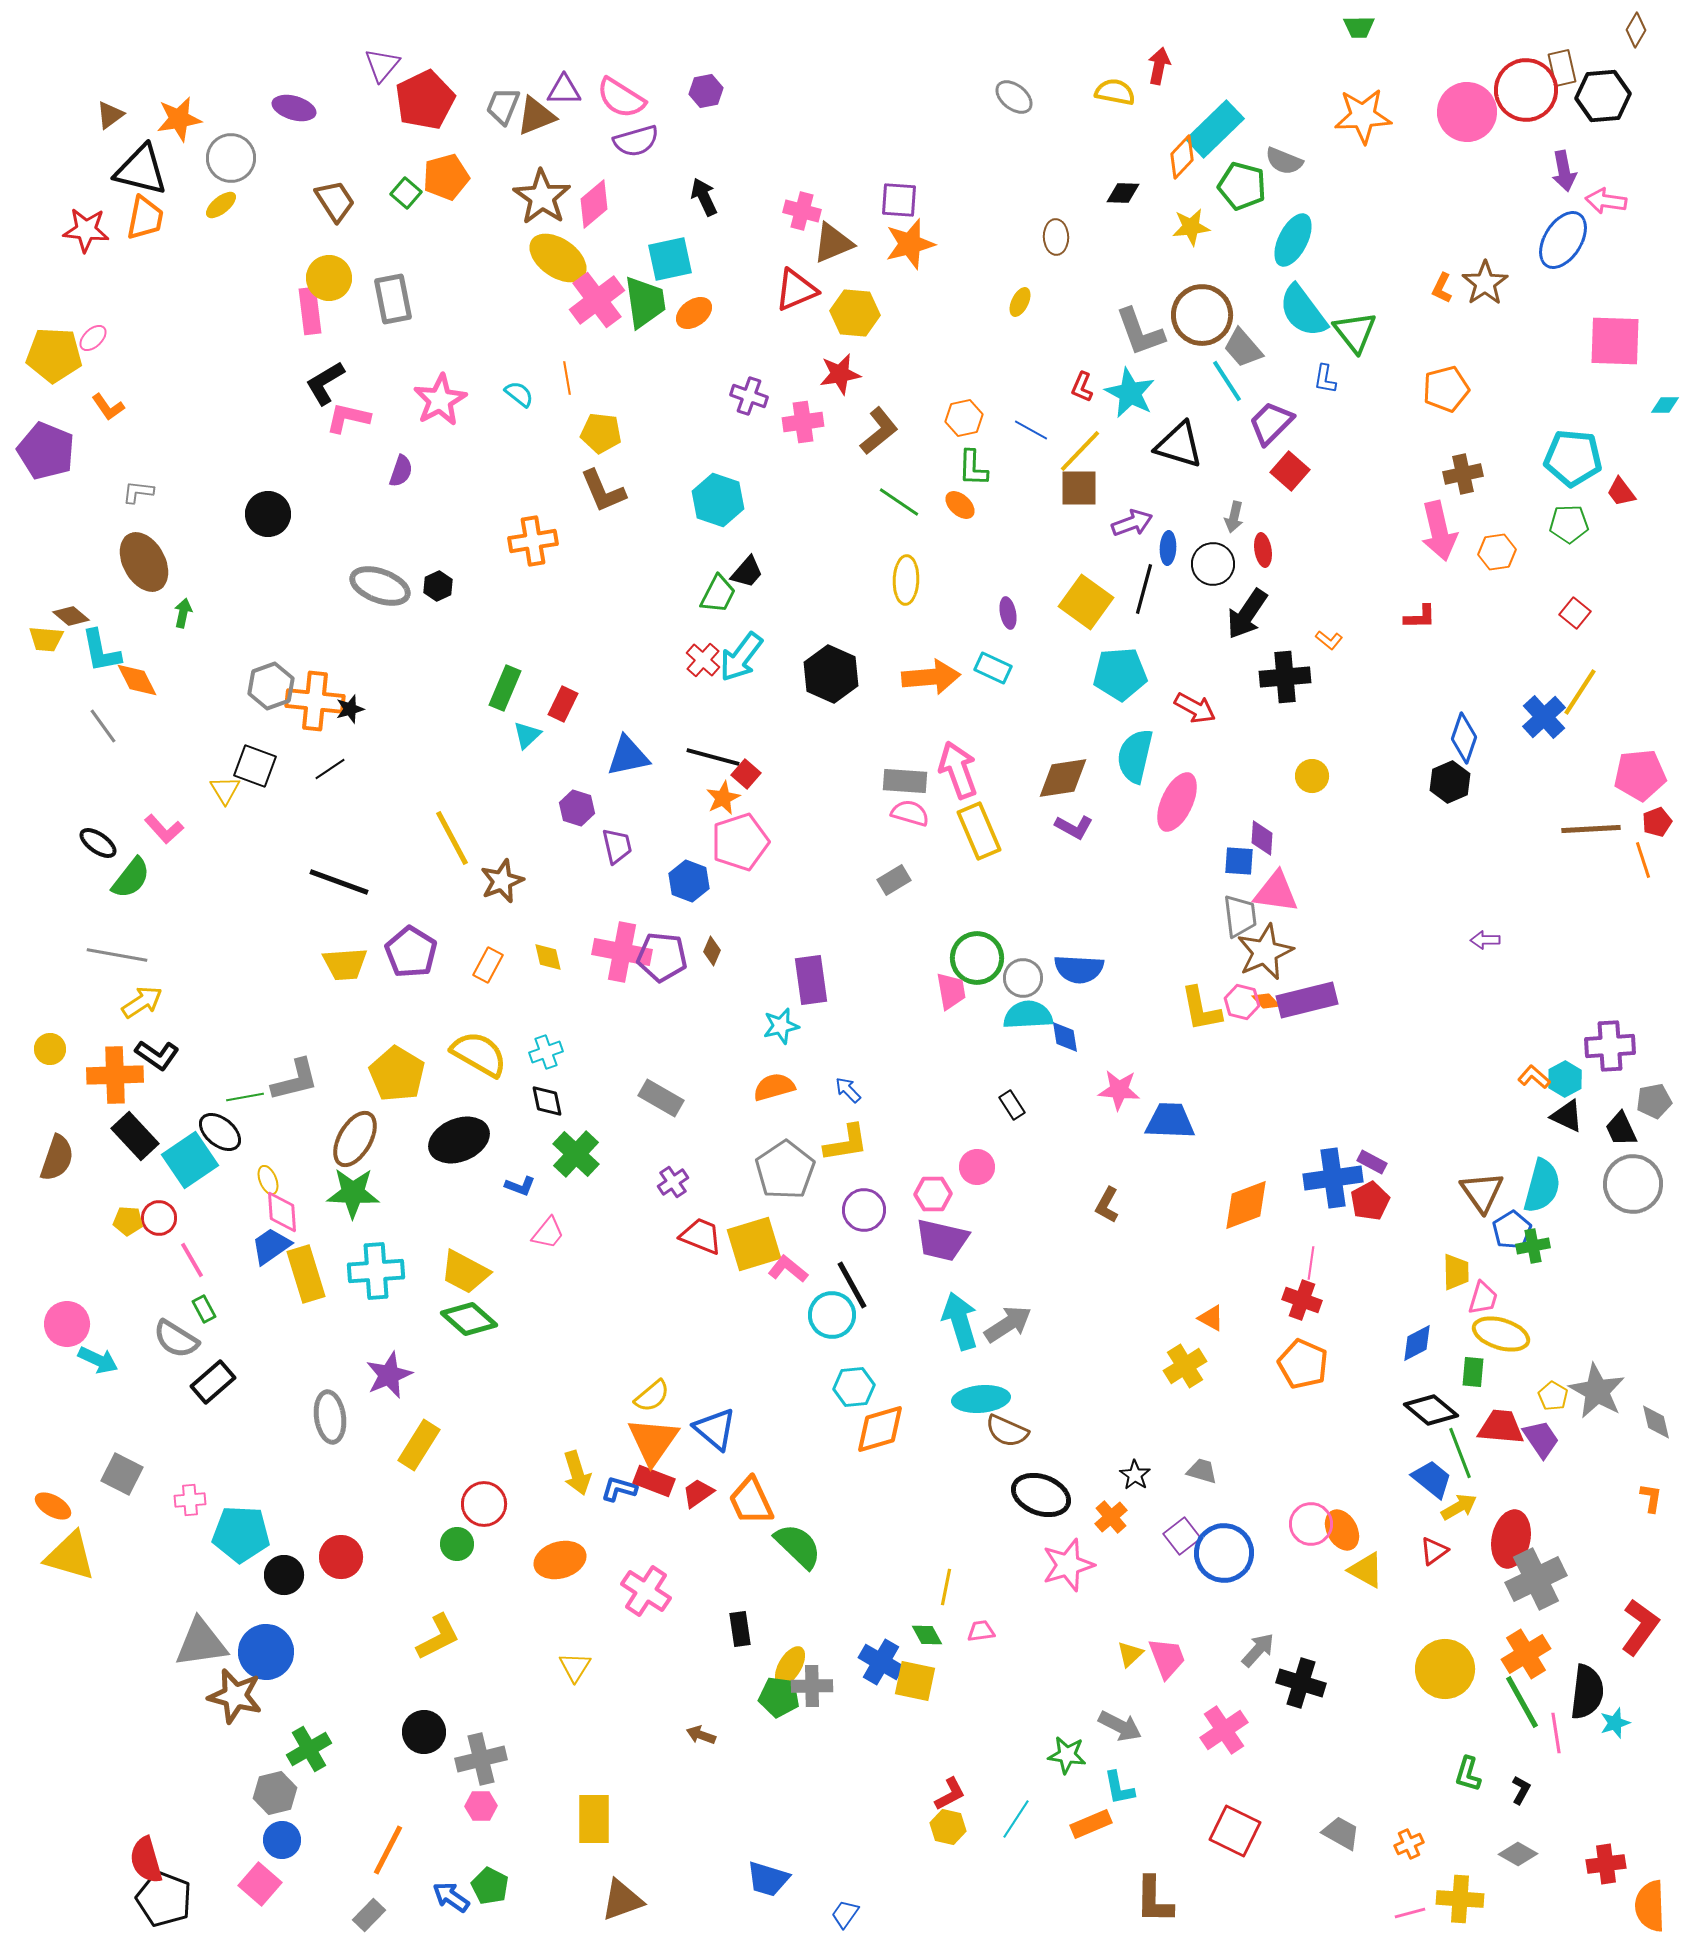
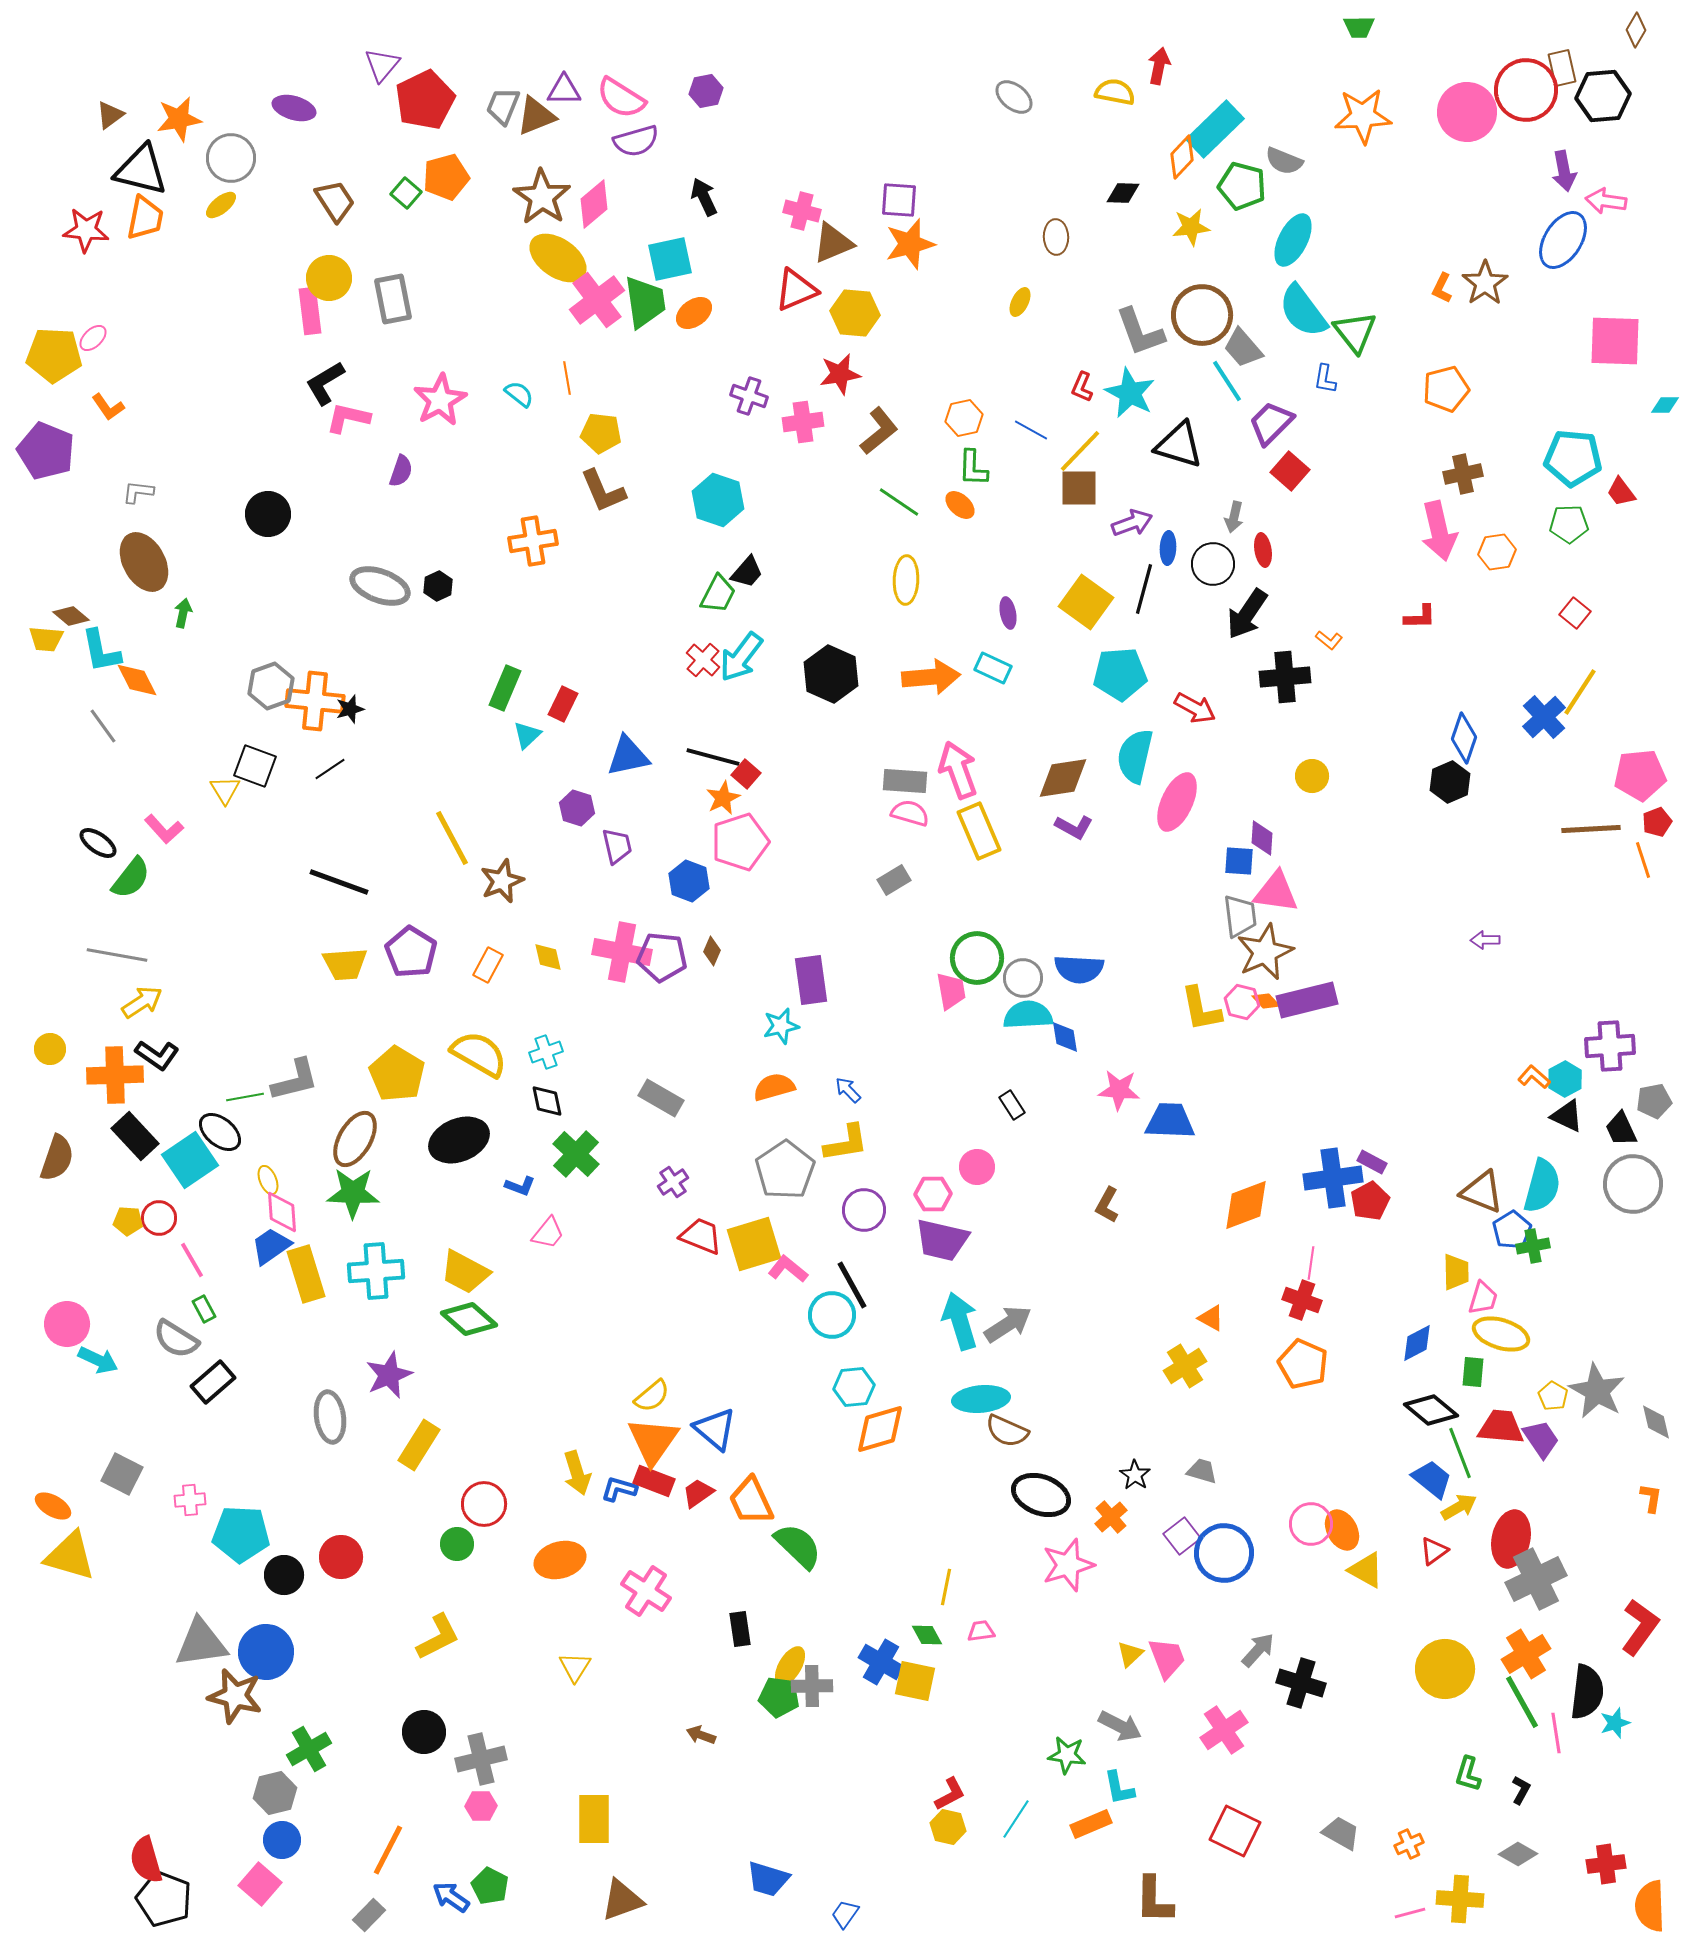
brown triangle at (1482, 1192): rotated 33 degrees counterclockwise
